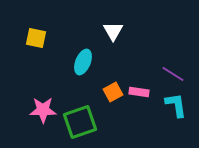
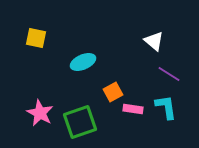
white triangle: moved 41 px right, 10 px down; rotated 20 degrees counterclockwise
cyan ellipse: rotated 45 degrees clockwise
purple line: moved 4 px left
pink rectangle: moved 6 px left, 17 px down
cyan L-shape: moved 10 px left, 2 px down
pink star: moved 3 px left, 3 px down; rotated 28 degrees clockwise
